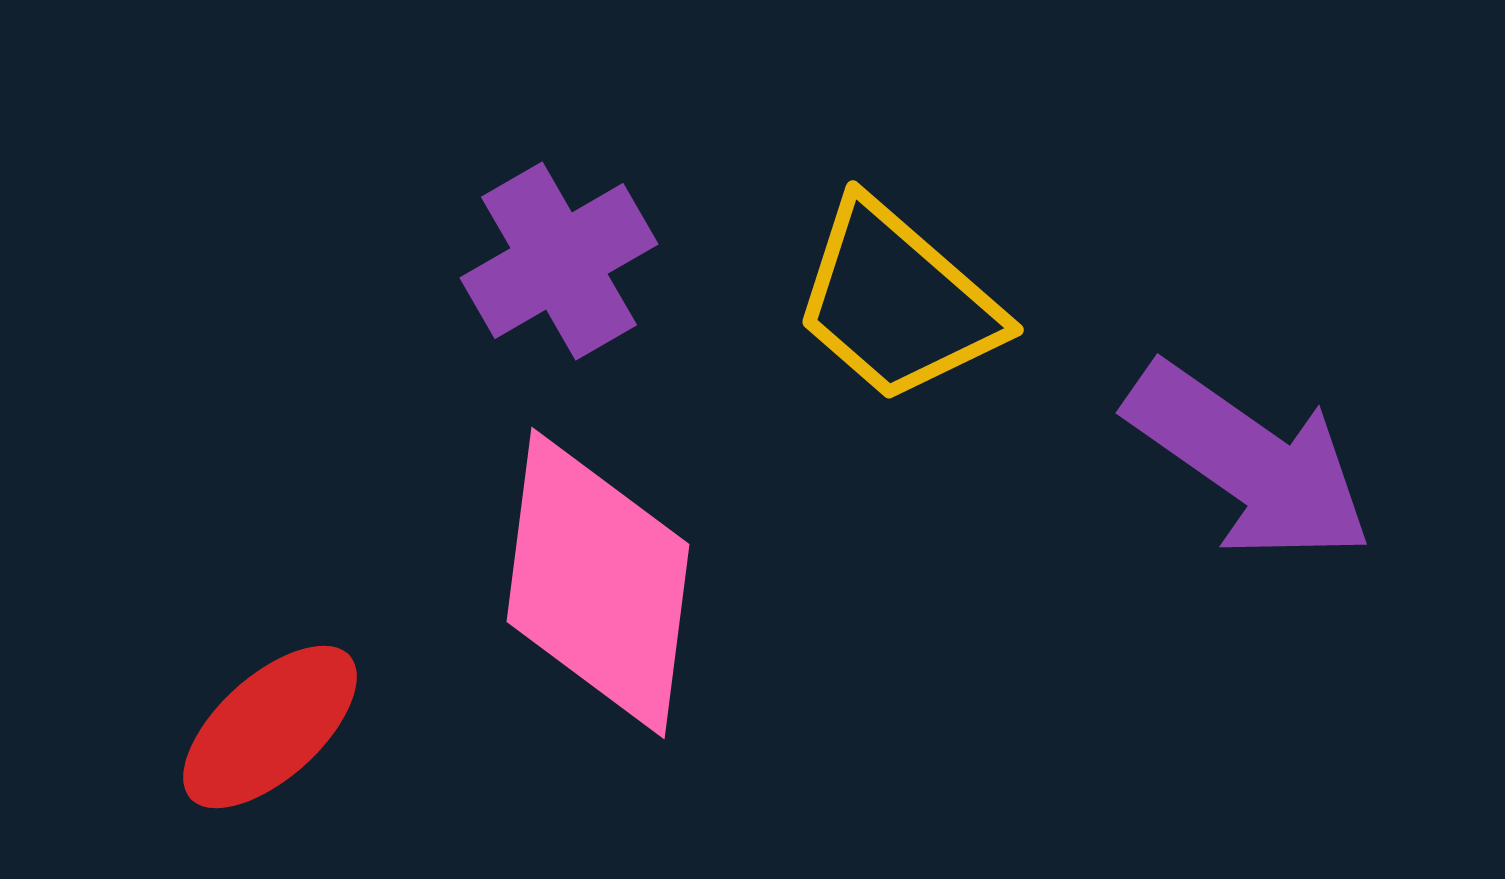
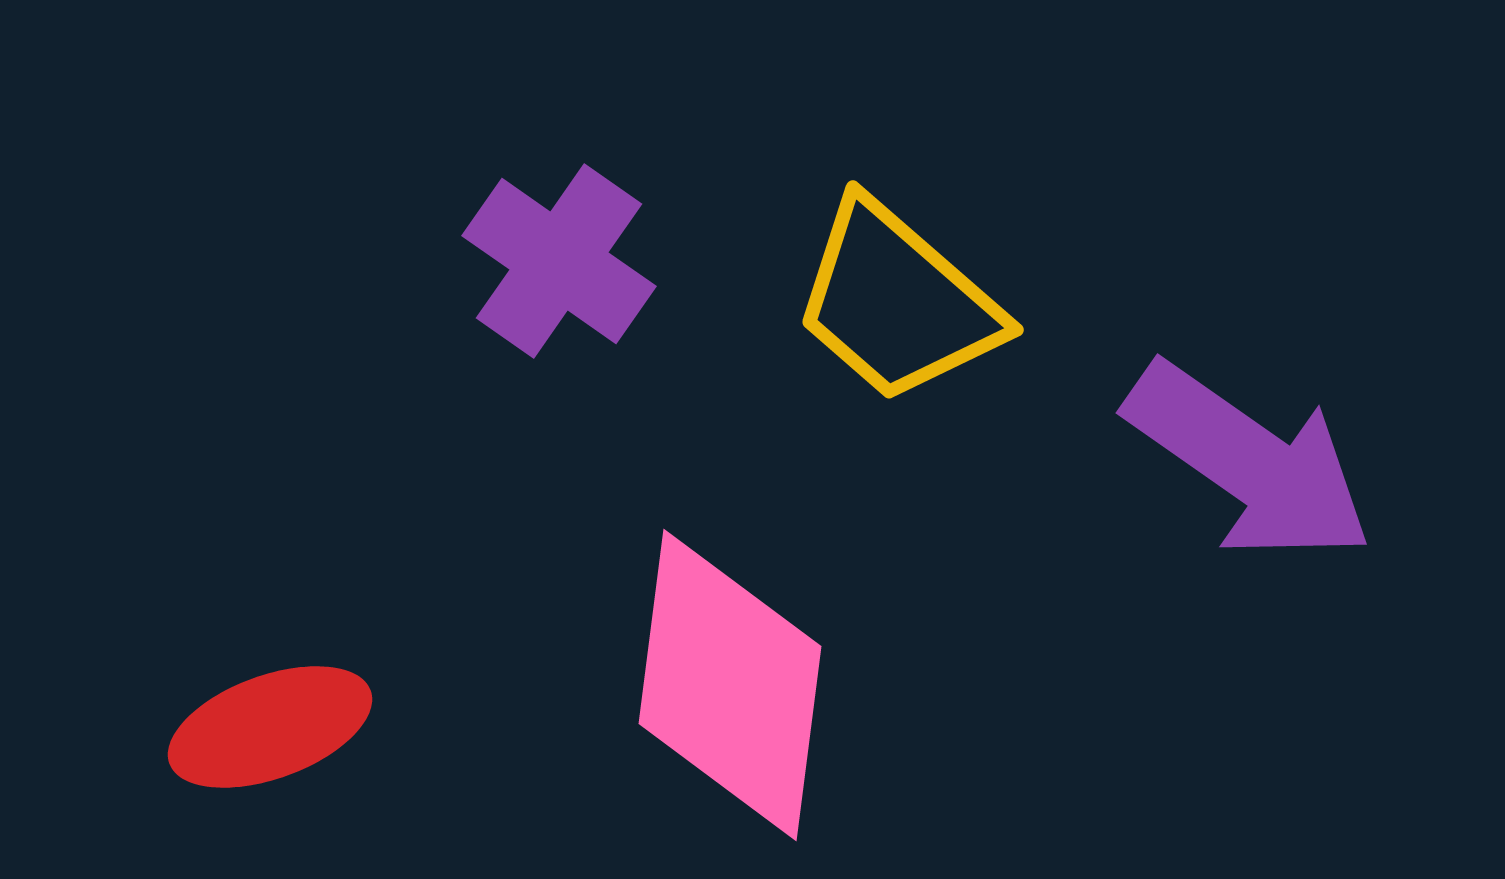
purple cross: rotated 25 degrees counterclockwise
pink diamond: moved 132 px right, 102 px down
red ellipse: rotated 22 degrees clockwise
